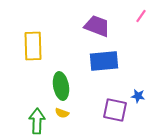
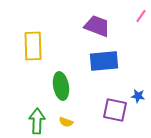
yellow semicircle: moved 4 px right, 9 px down
